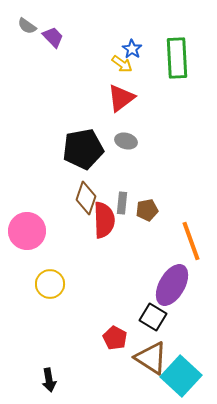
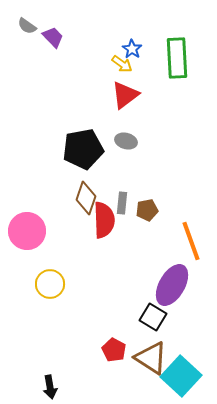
red triangle: moved 4 px right, 3 px up
red pentagon: moved 1 px left, 12 px down
black arrow: moved 1 px right, 7 px down
